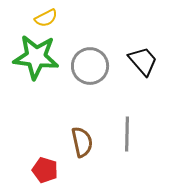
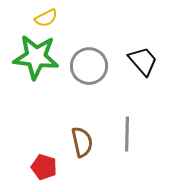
gray circle: moved 1 px left
red pentagon: moved 1 px left, 3 px up
